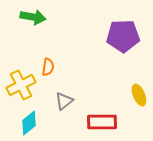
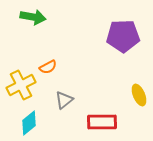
orange semicircle: rotated 54 degrees clockwise
gray triangle: moved 1 px up
